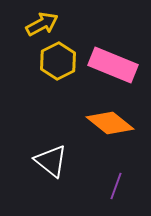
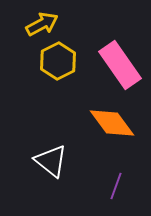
pink rectangle: moved 7 px right; rotated 33 degrees clockwise
orange diamond: moved 2 px right; rotated 15 degrees clockwise
